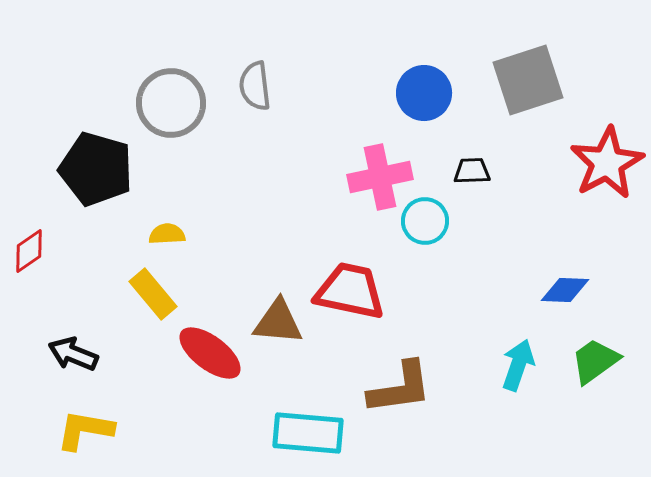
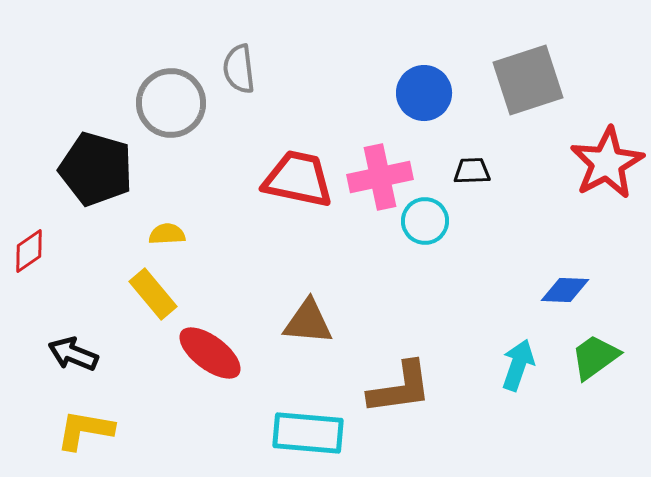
gray semicircle: moved 16 px left, 17 px up
red trapezoid: moved 52 px left, 112 px up
brown triangle: moved 30 px right
green trapezoid: moved 4 px up
